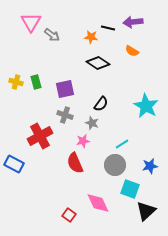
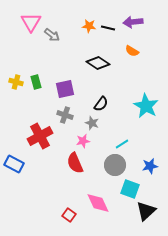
orange star: moved 2 px left, 11 px up
